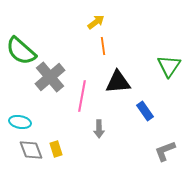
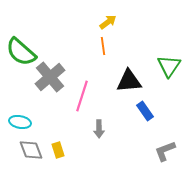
yellow arrow: moved 12 px right
green semicircle: moved 1 px down
black triangle: moved 11 px right, 1 px up
pink line: rotated 8 degrees clockwise
yellow rectangle: moved 2 px right, 1 px down
